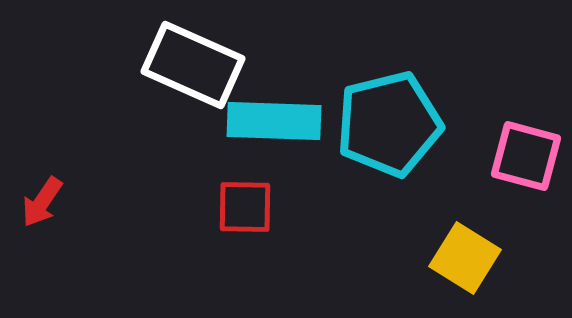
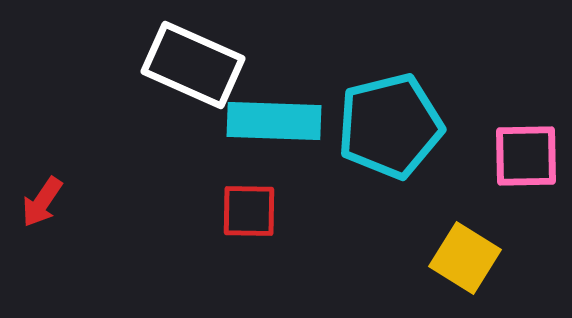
cyan pentagon: moved 1 px right, 2 px down
pink square: rotated 16 degrees counterclockwise
red square: moved 4 px right, 4 px down
